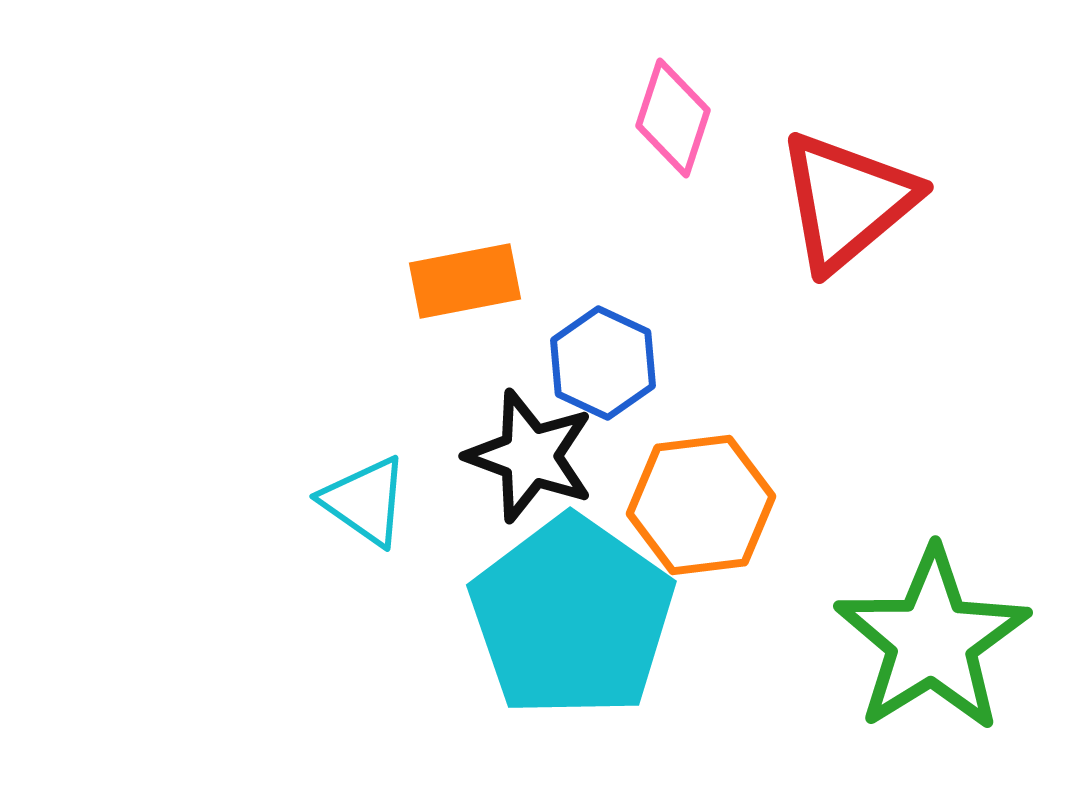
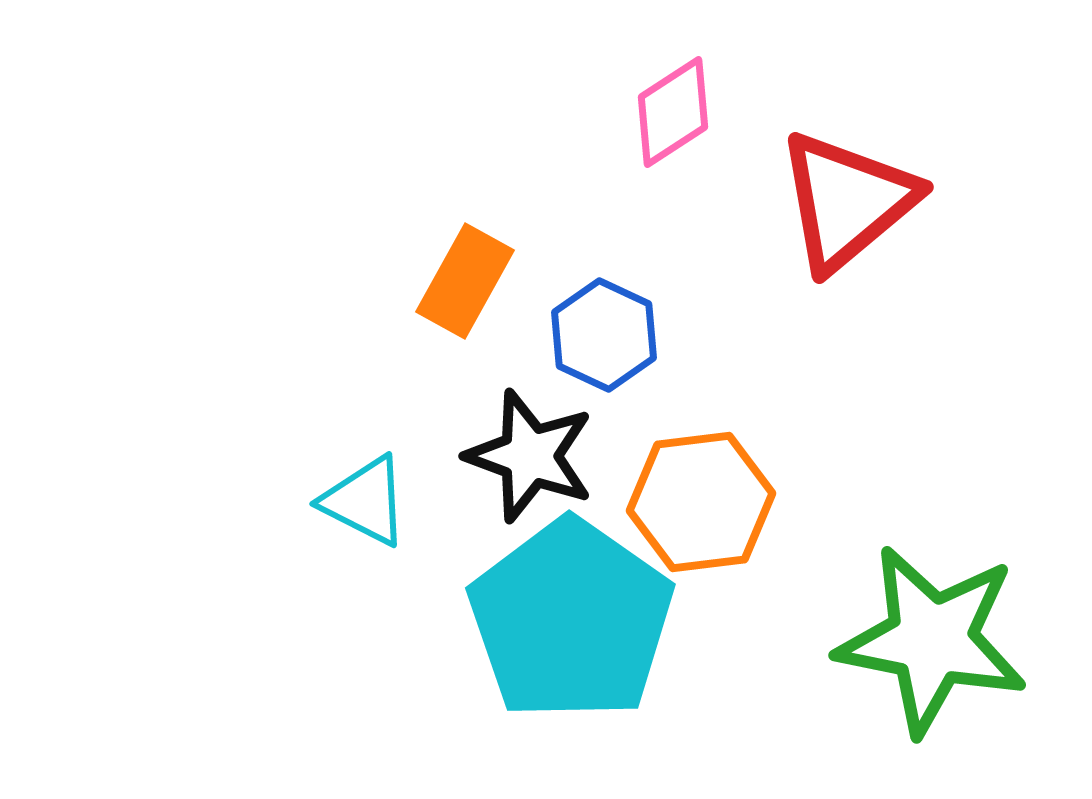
pink diamond: moved 6 px up; rotated 39 degrees clockwise
orange rectangle: rotated 50 degrees counterclockwise
blue hexagon: moved 1 px right, 28 px up
cyan triangle: rotated 8 degrees counterclockwise
orange hexagon: moved 3 px up
cyan pentagon: moved 1 px left, 3 px down
green star: rotated 29 degrees counterclockwise
